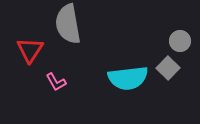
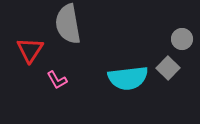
gray circle: moved 2 px right, 2 px up
pink L-shape: moved 1 px right, 2 px up
